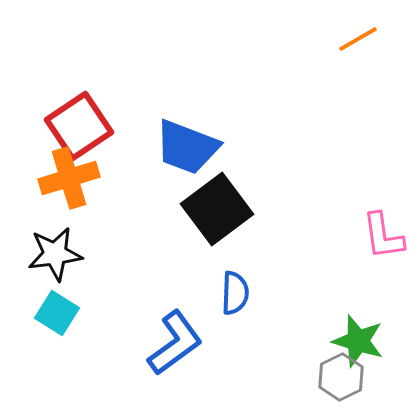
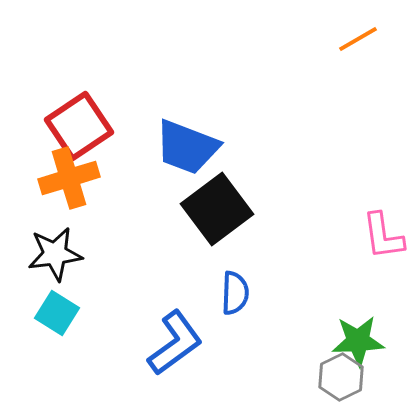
green star: rotated 20 degrees counterclockwise
